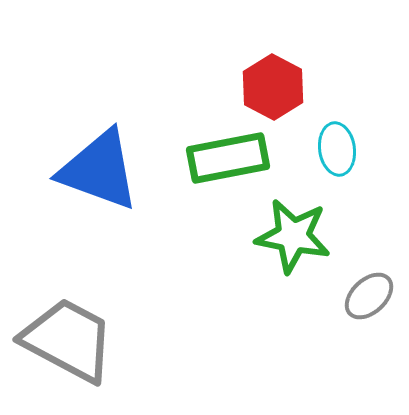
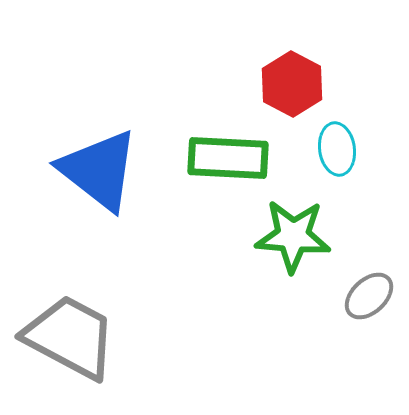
red hexagon: moved 19 px right, 3 px up
green rectangle: rotated 14 degrees clockwise
blue triangle: rotated 18 degrees clockwise
green star: rotated 6 degrees counterclockwise
gray trapezoid: moved 2 px right, 3 px up
